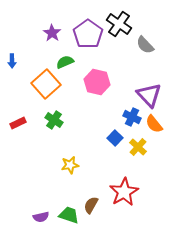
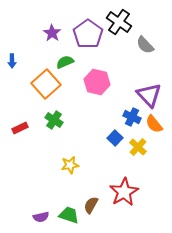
black cross: moved 2 px up
red rectangle: moved 2 px right, 5 px down
